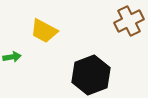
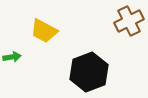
black hexagon: moved 2 px left, 3 px up
